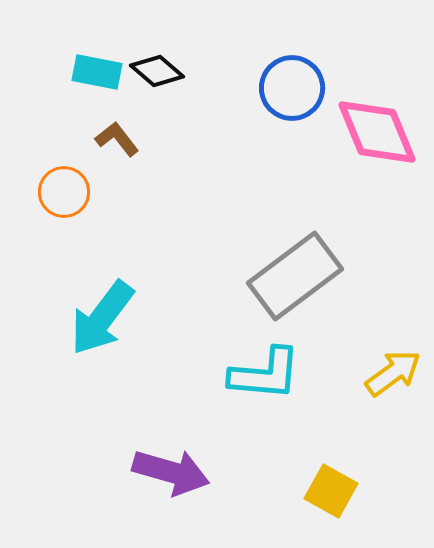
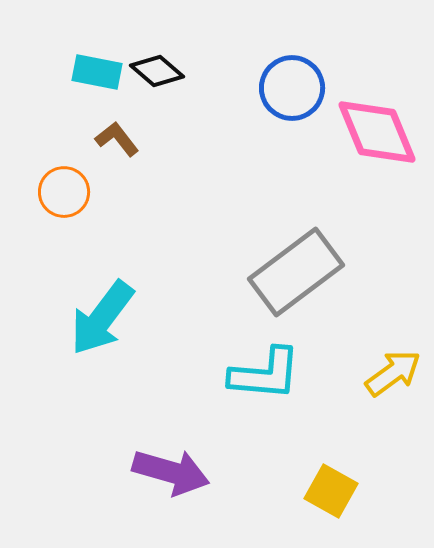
gray rectangle: moved 1 px right, 4 px up
